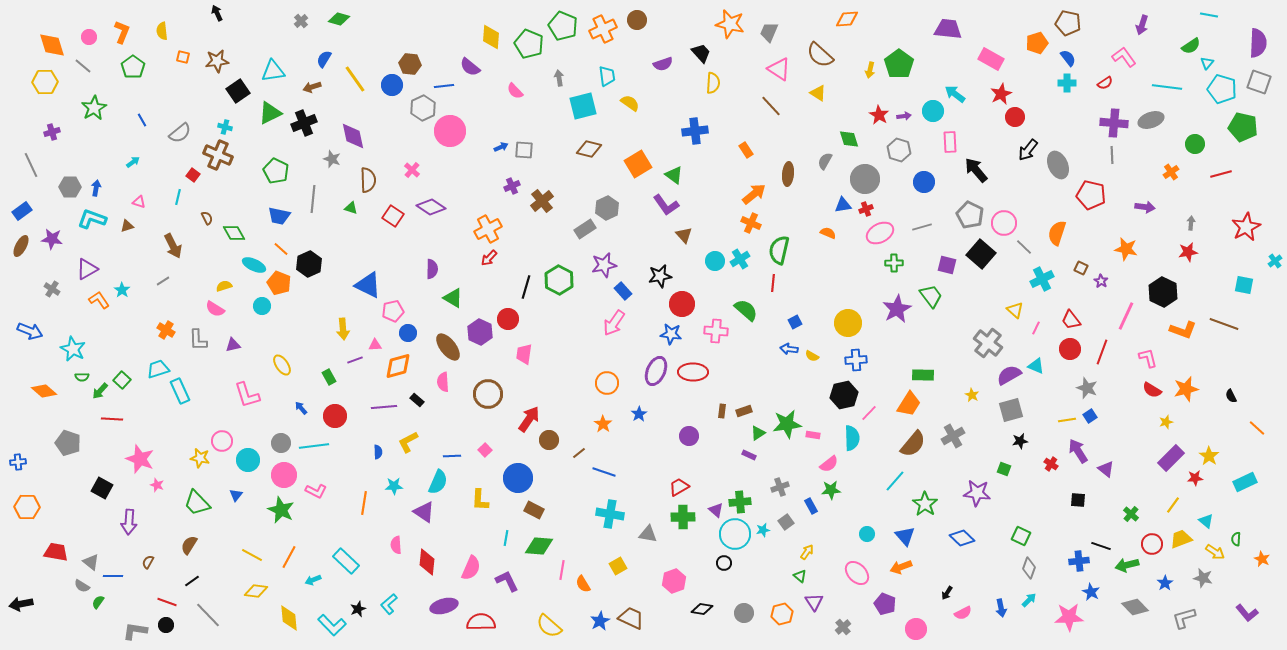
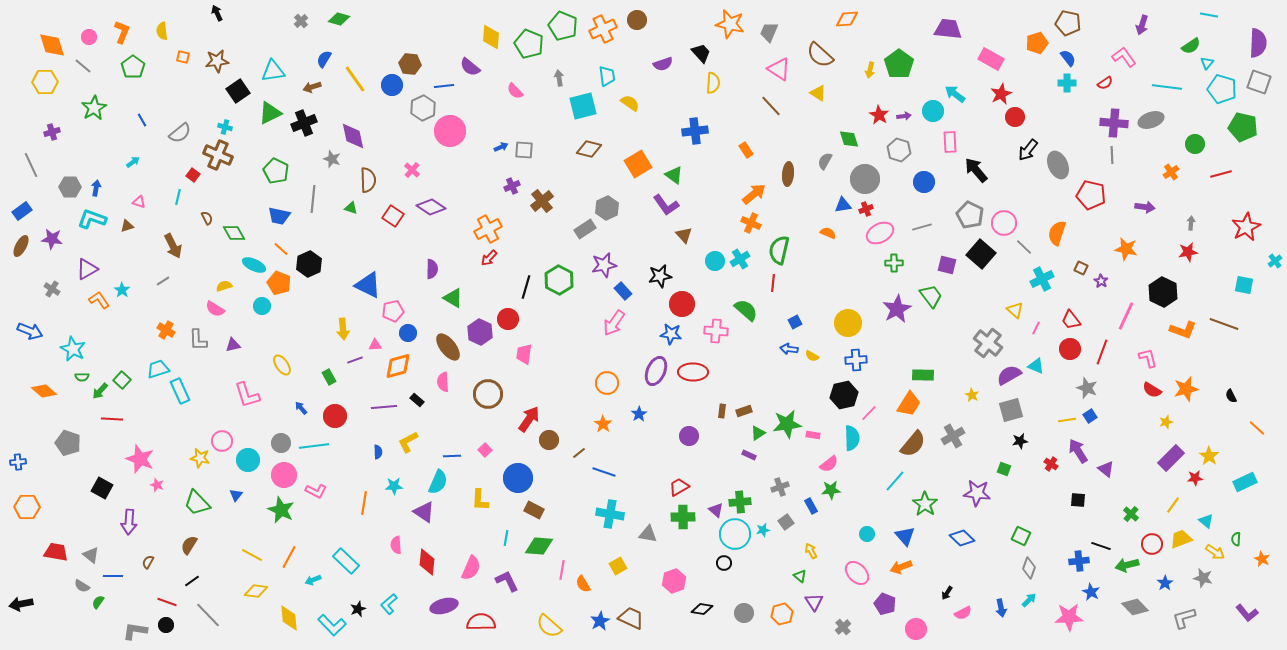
yellow arrow at (807, 552): moved 4 px right, 1 px up; rotated 63 degrees counterclockwise
gray triangle at (91, 562): moved 7 px up
